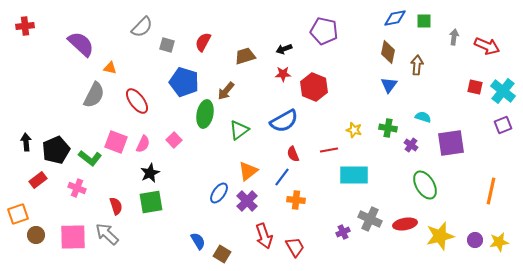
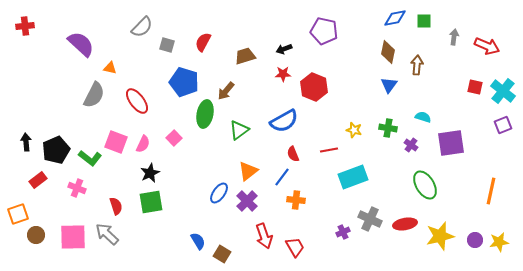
pink square at (174, 140): moved 2 px up
cyan rectangle at (354, 175): moved 1 px left, 2 px down; rotated 20 degrees counterclockwise
